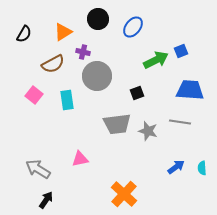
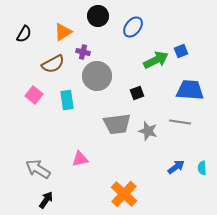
black circle: moved 3 px up
